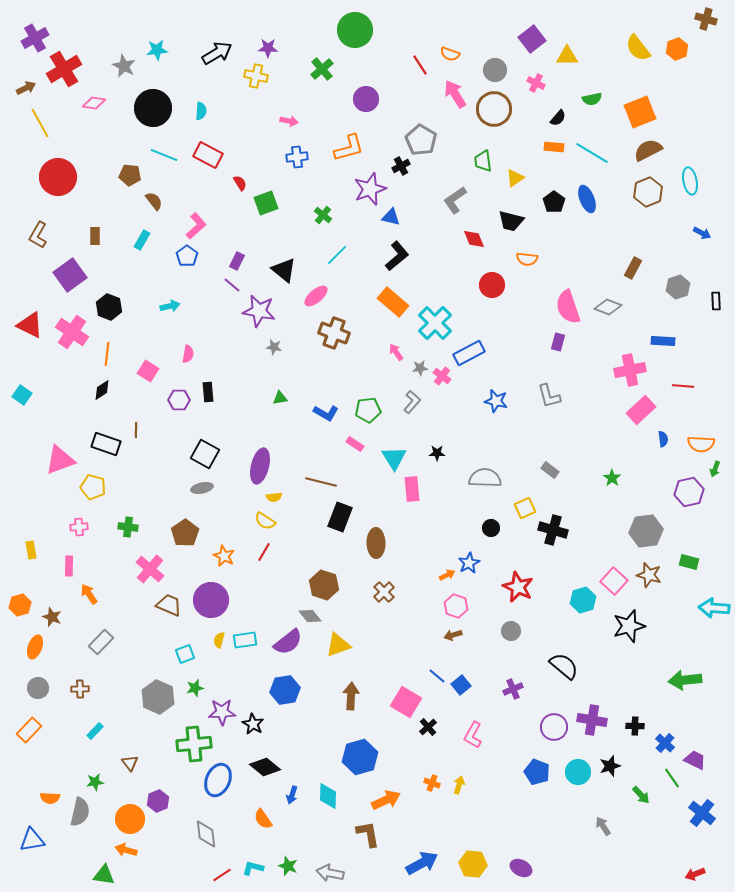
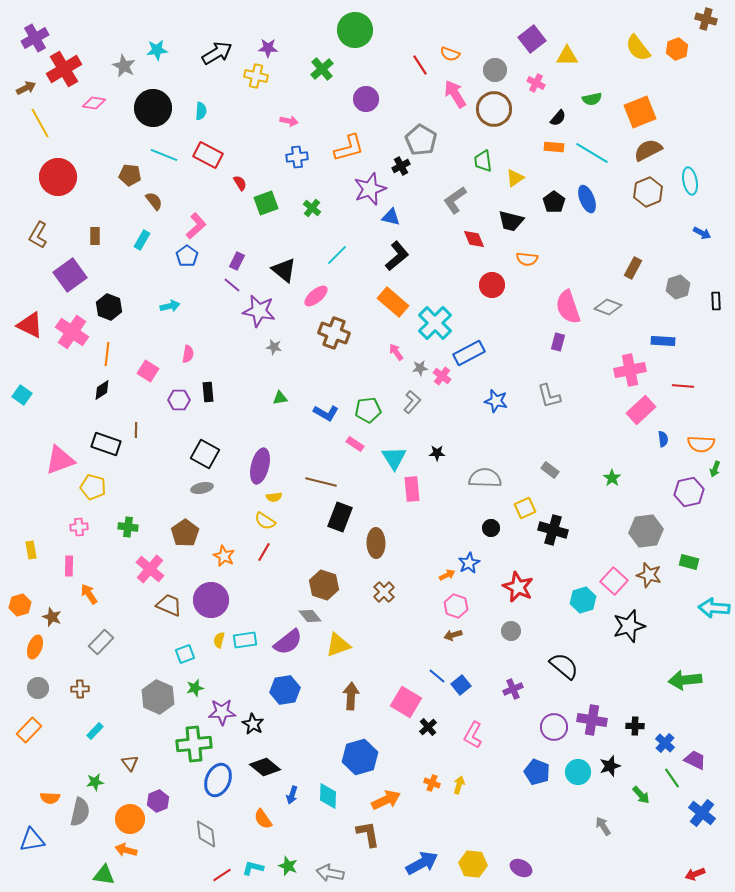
green cross at (323, 215): moved 11 px left, 7 px up
